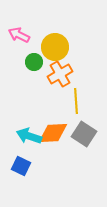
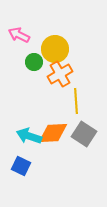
yellow circle: moved 2 px down
